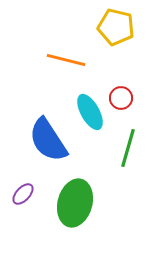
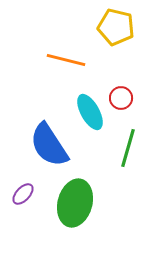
blue semicircle: moved 1 px right, 5 px down
